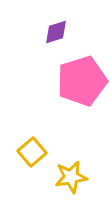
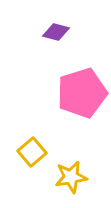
purple diamond: rotated 32 degrees clockwise
pink pentagon: moved 12 px down
